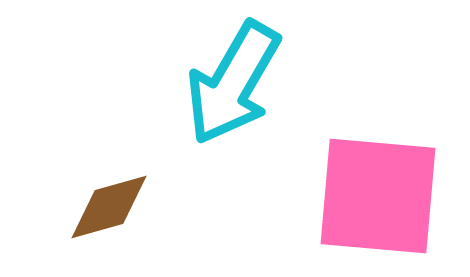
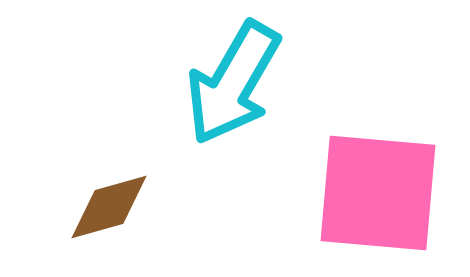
pink square: moved 3 px up
